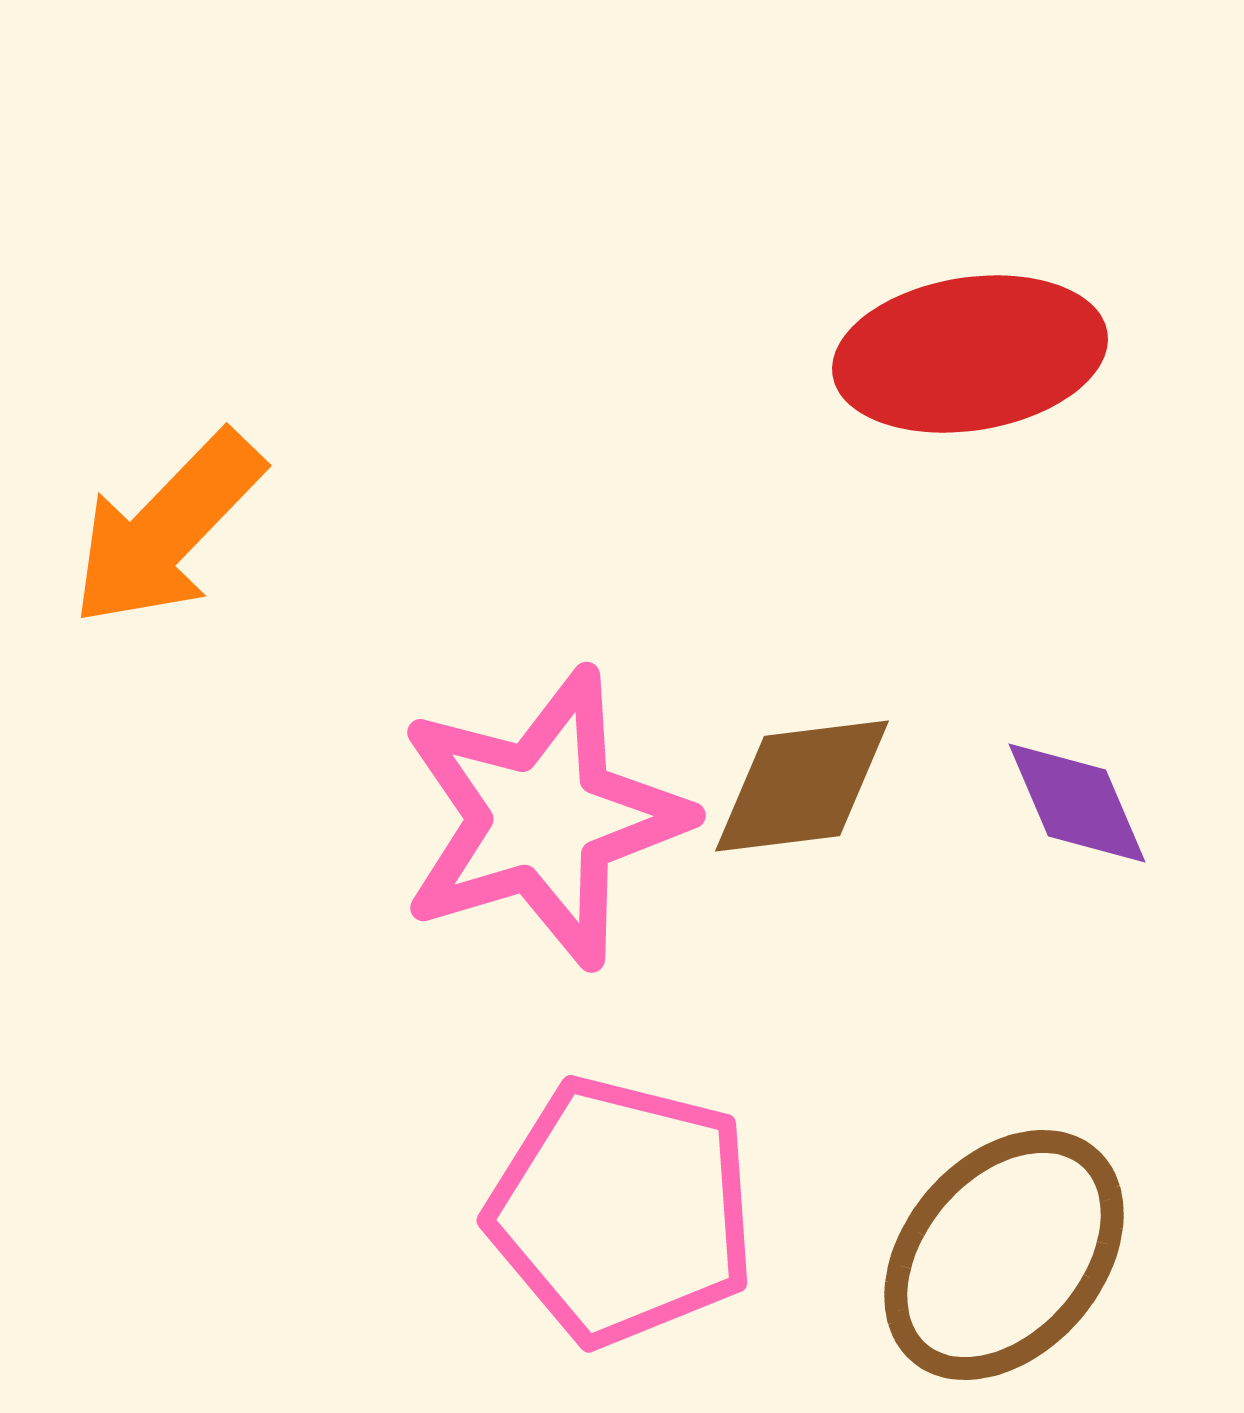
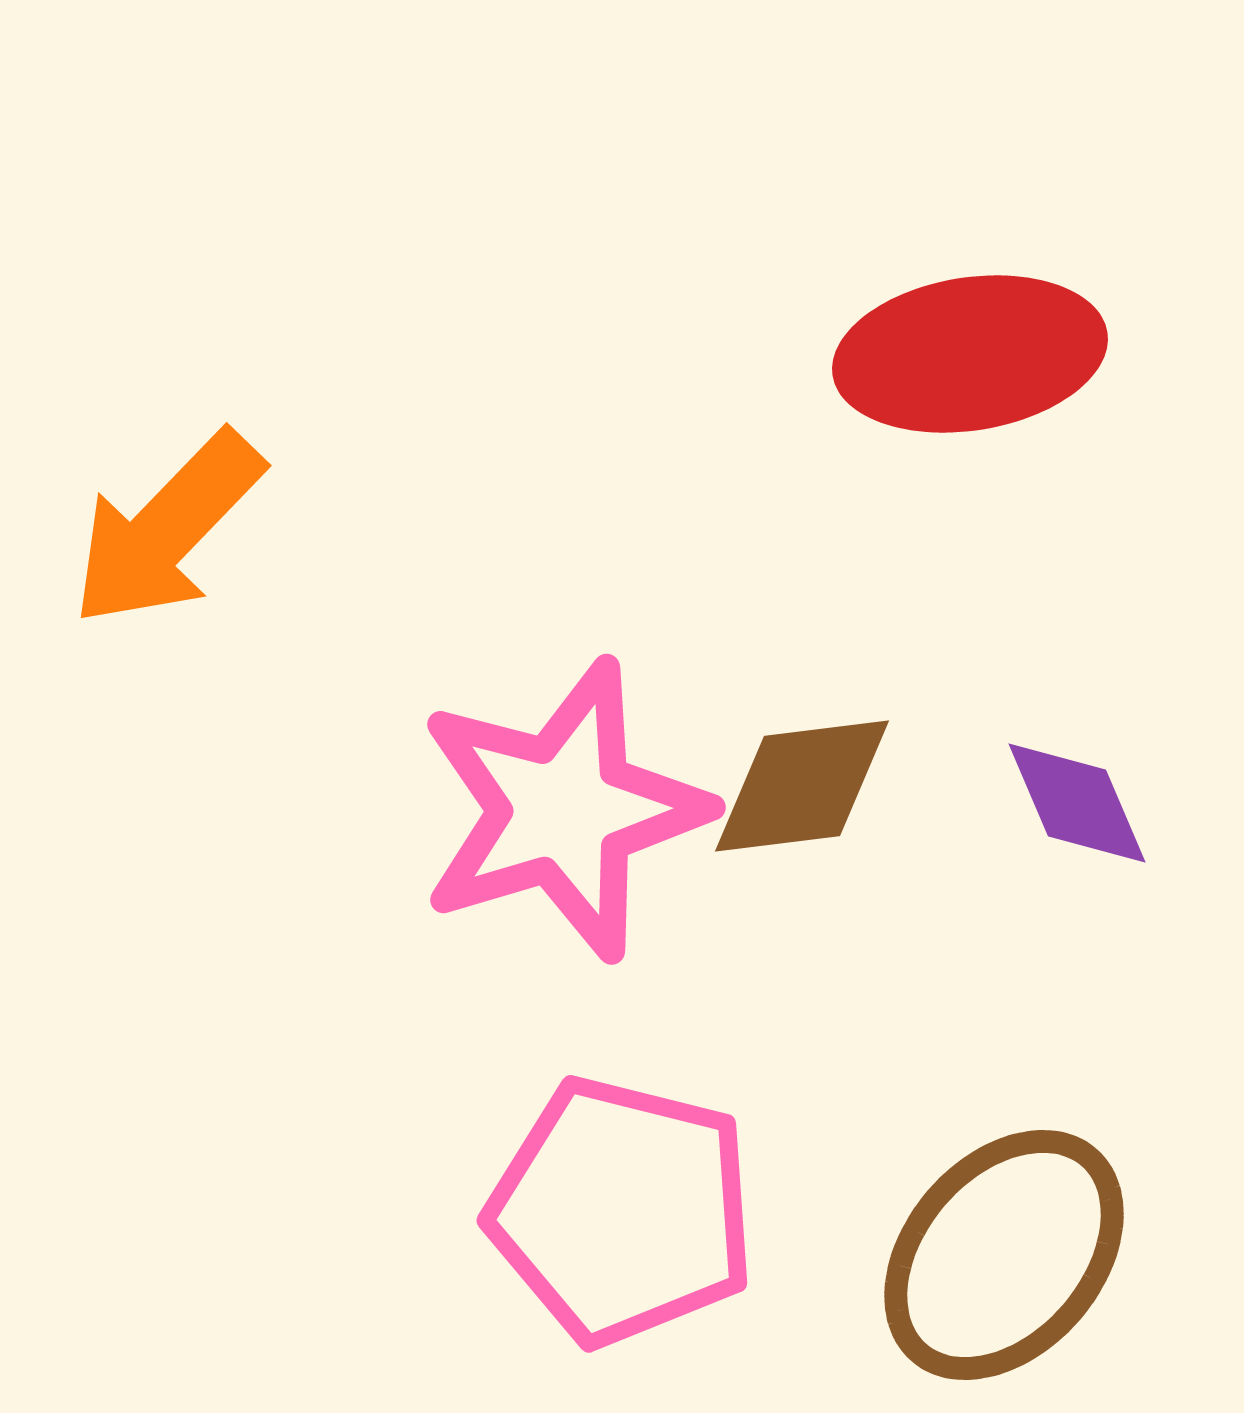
pink star: moved 20 px right, 8 px up
